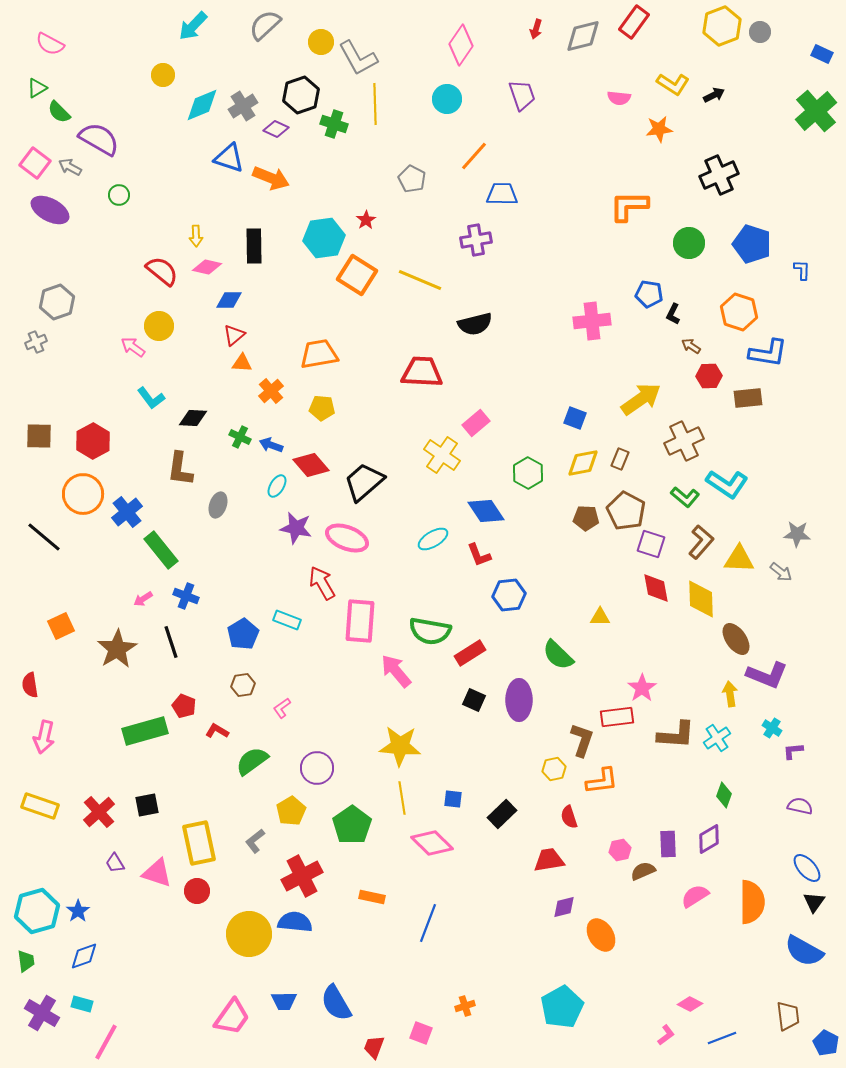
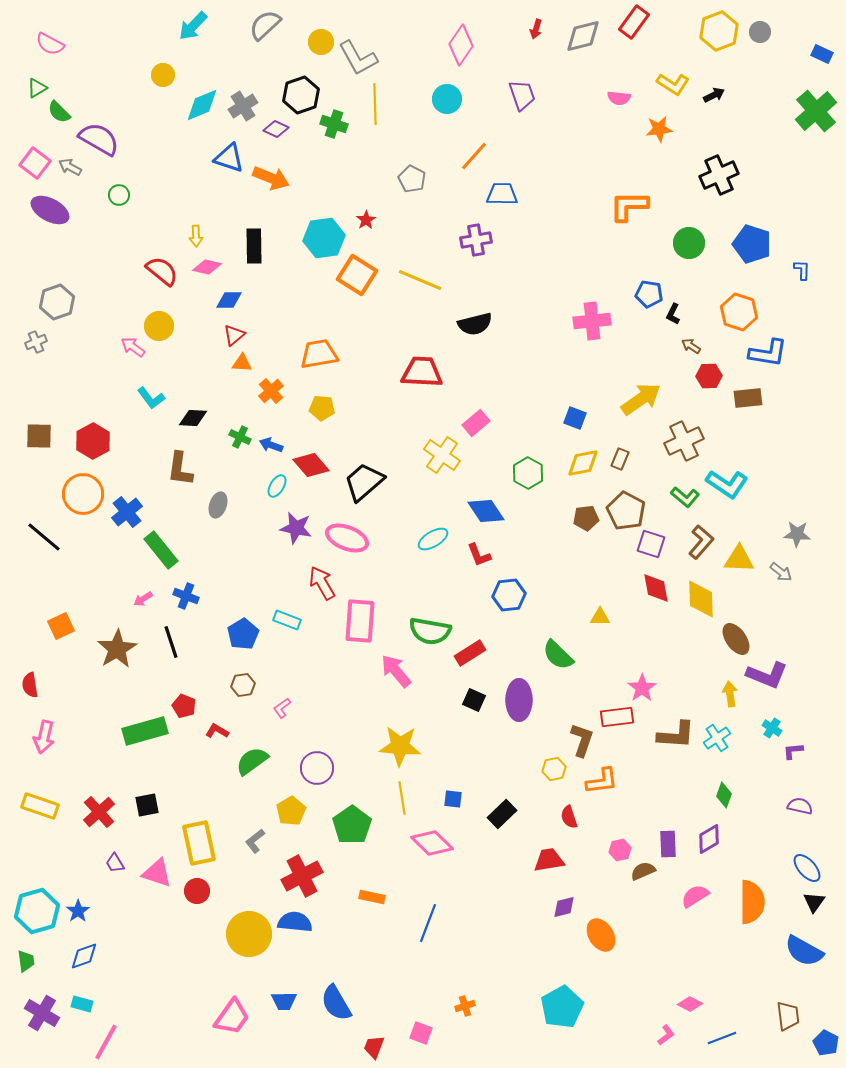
yellow hexagon at (722, 26): moved 3 px left, 5 px down
brown pentagon at (586, 518): rotated 10 degrees counterclockwise
